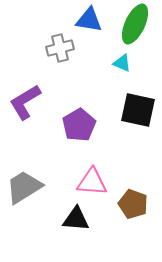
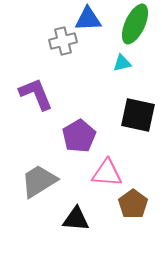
blue triangle: moved 1 px left, 1 px up; rotated 12 degrees counterclockwise
gray cross: moved 3 px right, 7 px up
cyan triangle: rotated 36 degrees counterclockwise
purple L-shape: moved 11 px right, 8 px up; rotated 99 degrees clockwise
black square: moved 5 px down
purple pentagon: moved 11 px down
pink triangle: moved 15 px right, 9 px up
gray trapezoid: moved 15 px right, 6 px up
brown pentagon: rotated 16 degrees clockwise
